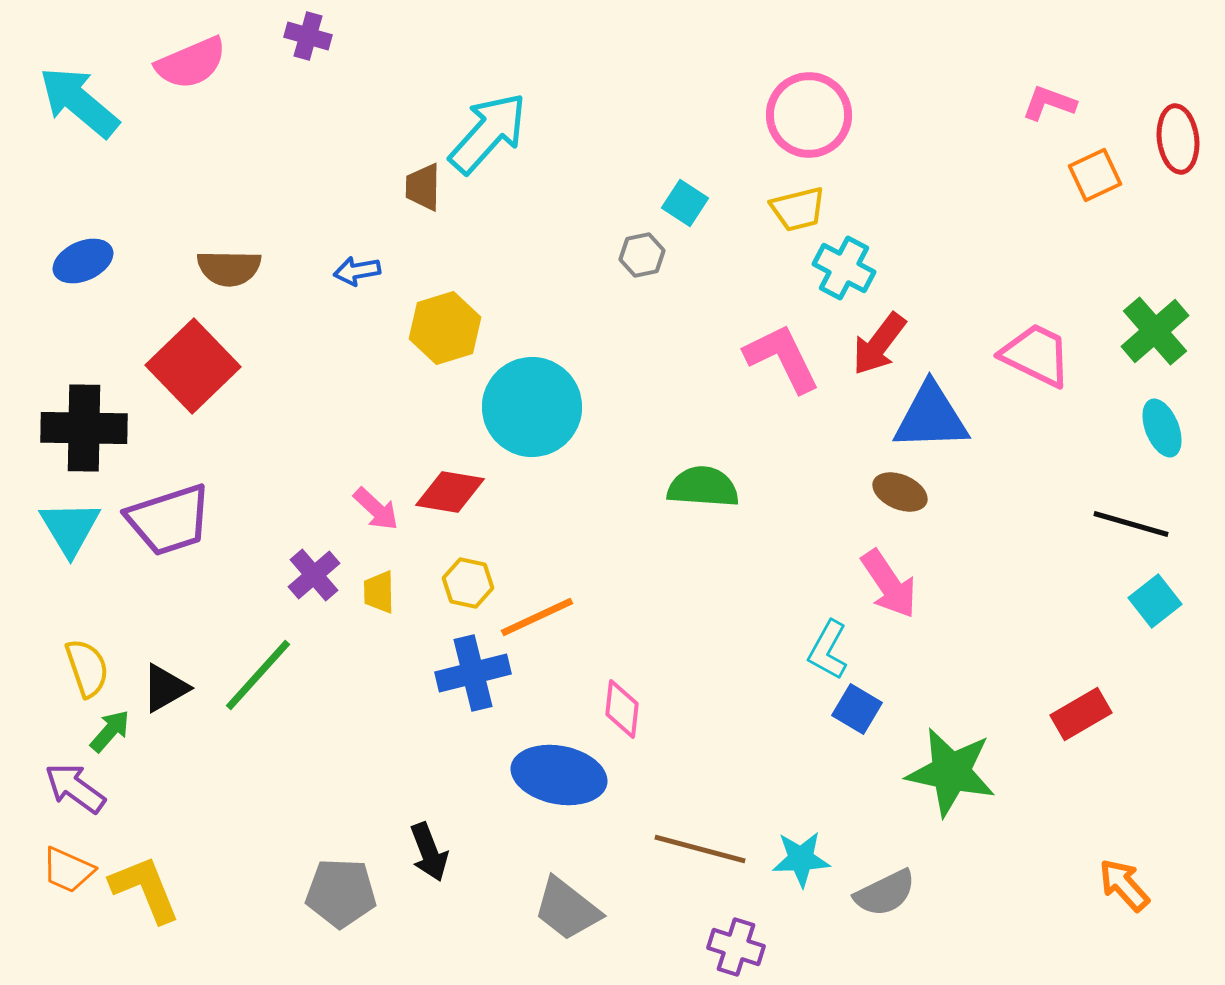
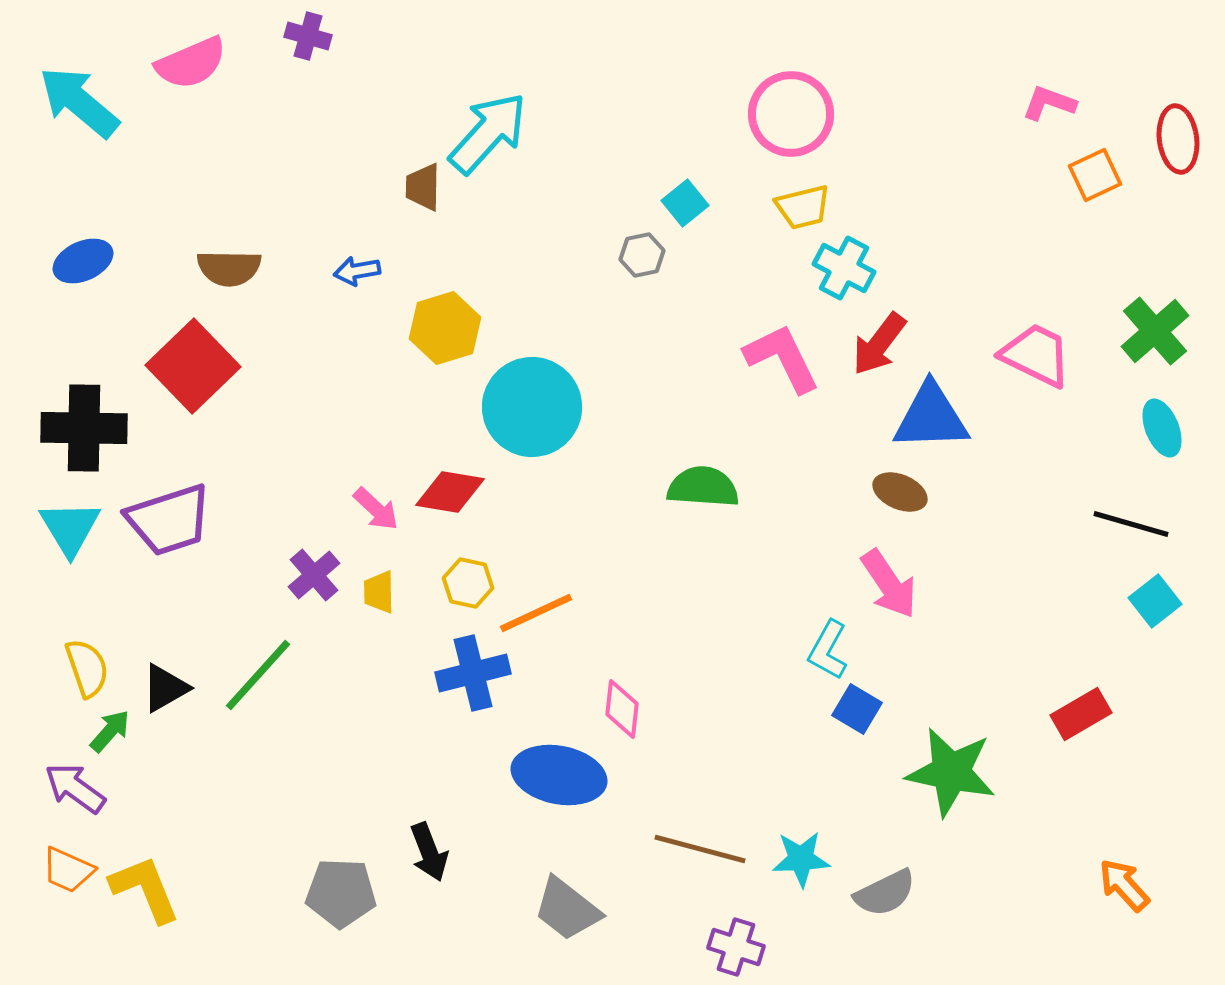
pink circle at (809, 115): moved 18 px left, 1 px up
cyan square at (685, 203): rotated 18 degrees clockwise
yellow trapezoid at (798, 209): moved 5 px right, 2 px up
orange line at (537, 617): moved 1 px left, 4 px up
